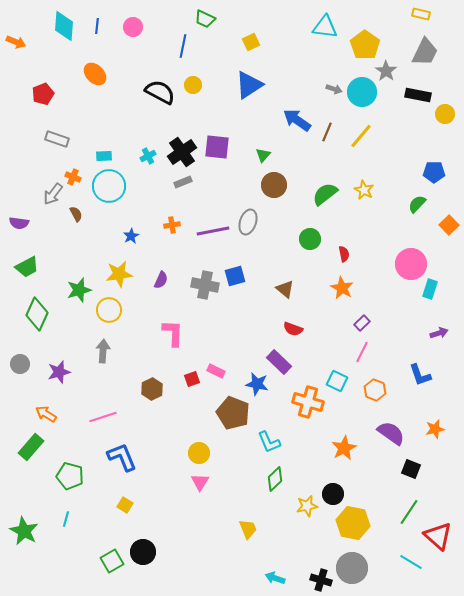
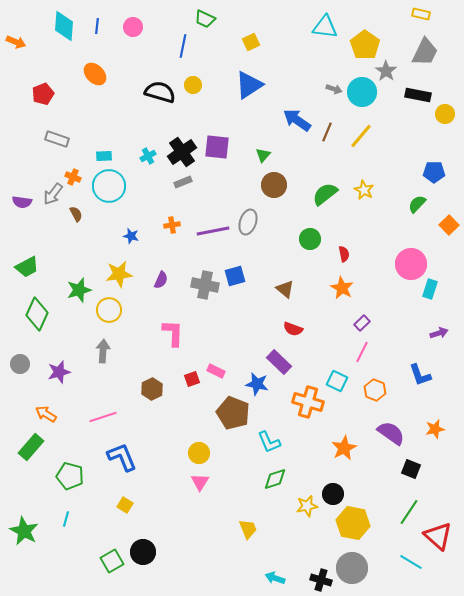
black semicircle at (160, 92): rotated 12 degrees counterclockwise
purple semicircle at (19, 223): moved 3 px right, 21 px up
blue star at (131, 236): rotated 28 degrees counterclockwise
green diamond at (275, 479): rotated 25 degrees clockwise
